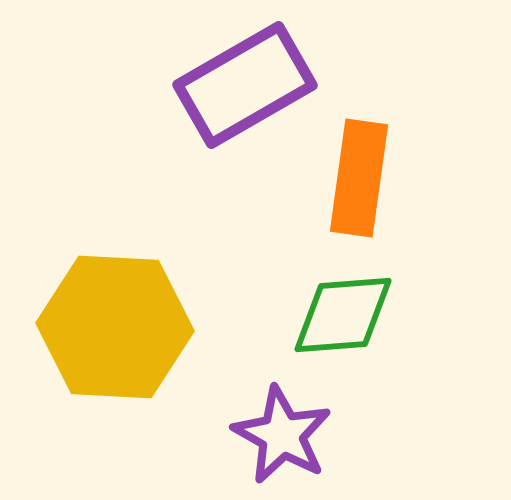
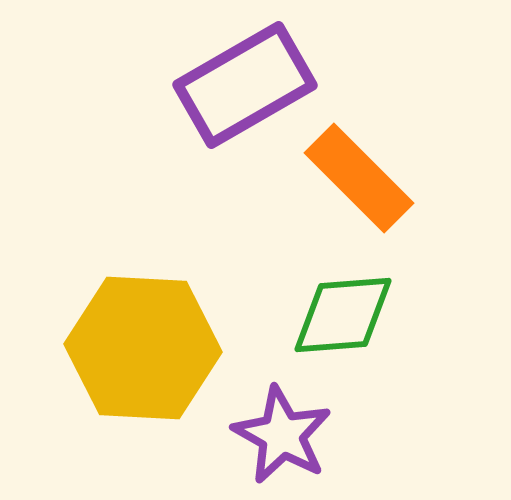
orange rectangle: rotated 53 degrees counterclockwise
yellow hexagon: moved 28 px right, 21 px down
